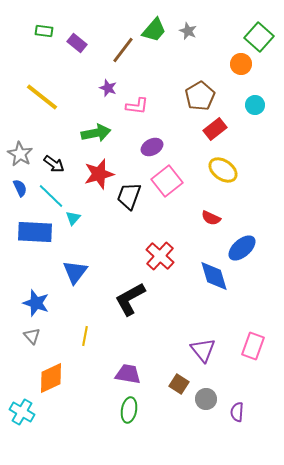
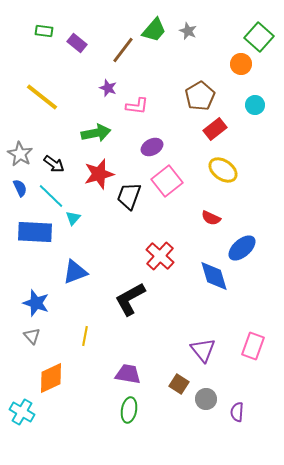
blue triangle at (75, 272): rotated 32 degrees clockwise
